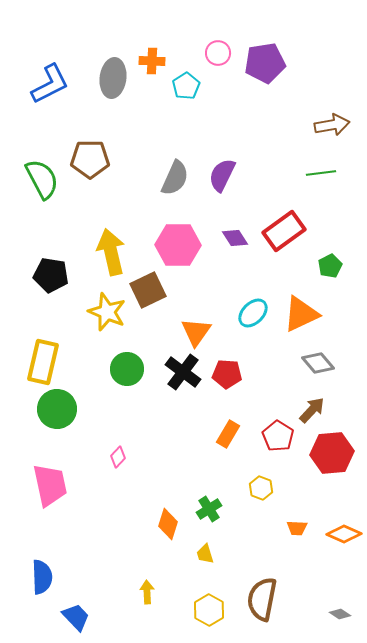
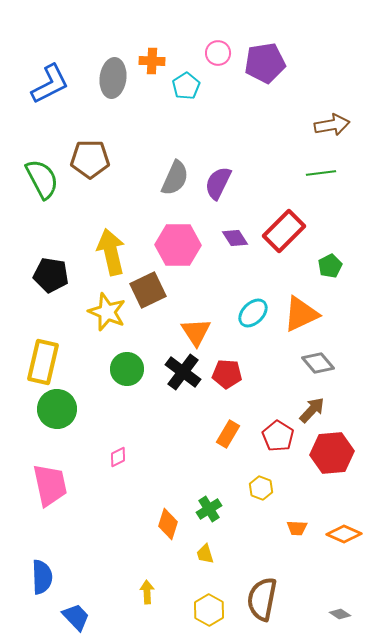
purple semicircle at (222, 175): moved 4 px left, 8 px down
red rectangle at (284, 231): rotated 9 degrees counterclockwise
orange triangle at (196, 332): rotated 8 degrees counterclockwise
pink diamond at (118, 457): rotated 20 degrees clockwise
